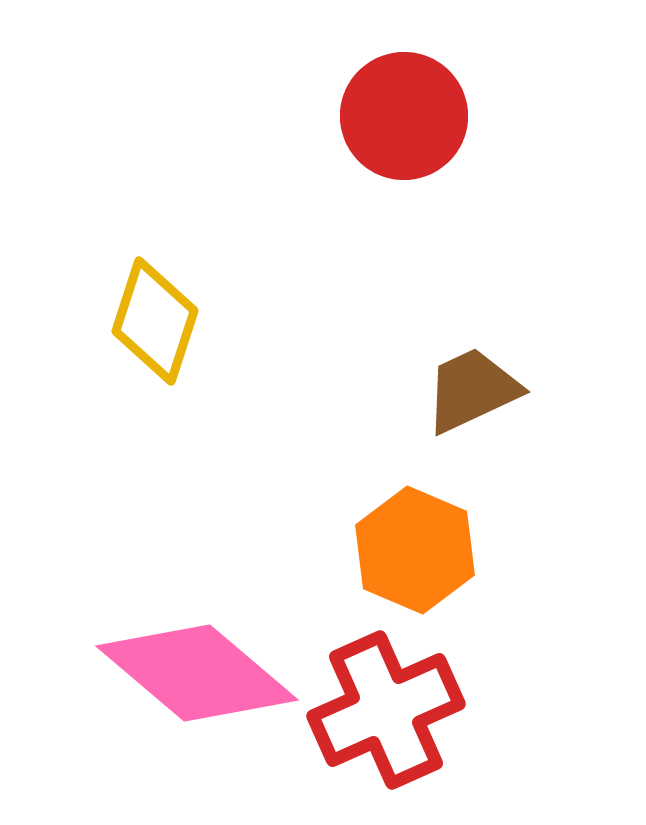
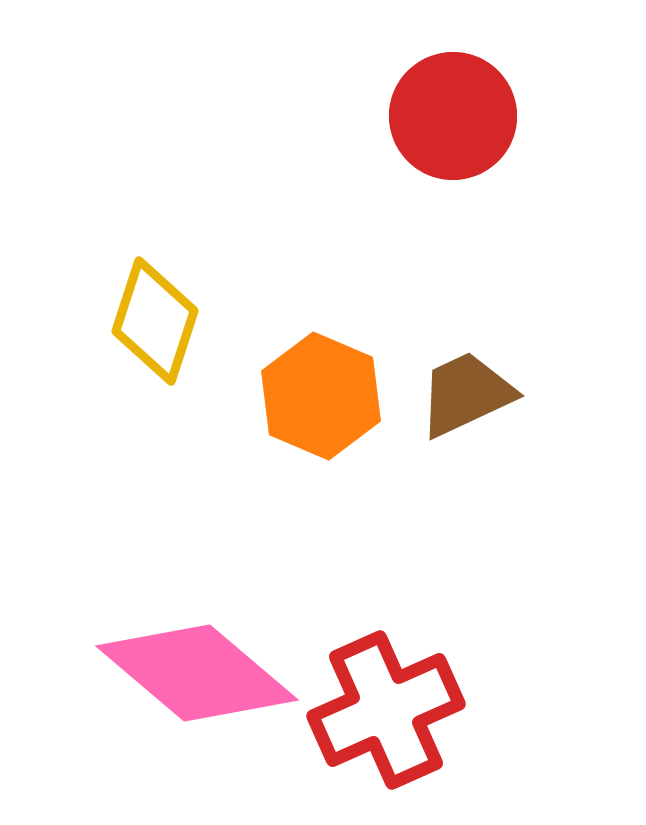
red circle: moved 49 px right
brown trapezoid: moved 6 px left, 4 px down
orange hexagon: moved 94 px left, 154 px up
